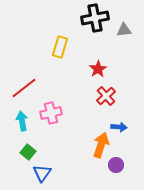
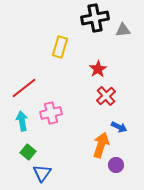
gray triangle: moved 1 px left
blue arrow: rotated 21 degrees clockwise
